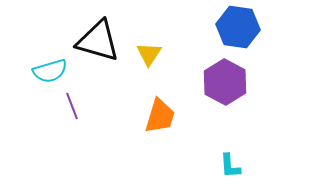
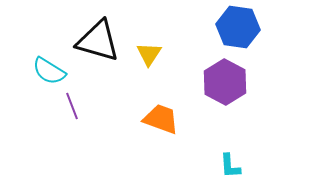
cyan semicircle: moved 1 px left; rotated 48 degrees clockwise
orange trapezoid: moved 1 px right, 3 px down; rotated 87 degrees counterclockwise
